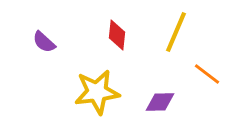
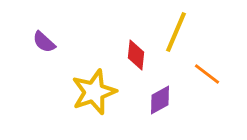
red diamond: moved 19 px right, 20 px down
yellow star: moved 3 px left; rotated 12 degrees counterclockwise
purple diamond: moved 2 px up; rotated 28 degrees counterclockwise
